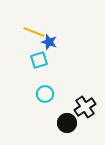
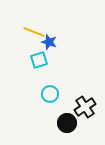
cyan circle: moved 5 px right
